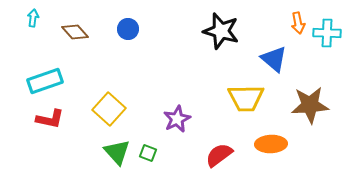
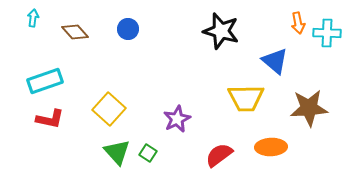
blue triangle: moved 1 px right, 2 px down
brown star: moved 1 px left, 3 px down
orange ellipse: moved 3 px down
green square: rotated 12 degrees clockwise
